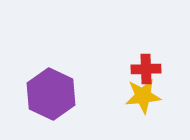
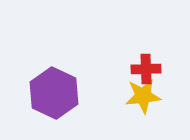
purple hexagon: moved 3 px right, 1 px up
